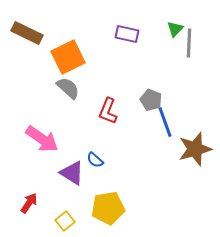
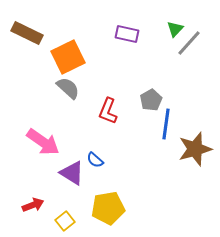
gray line: rotated 40 degrees clockwise
gray pentagon: rotated 20 degrees clockwise
blue line: moved 1 px right, 2 px down; rotated 28 degrees clockwise
pink arrow: moved 1 px right, 3 px down
red arrow: moved 4 px right, 2 px down; rotated 35 degrees clockwise
